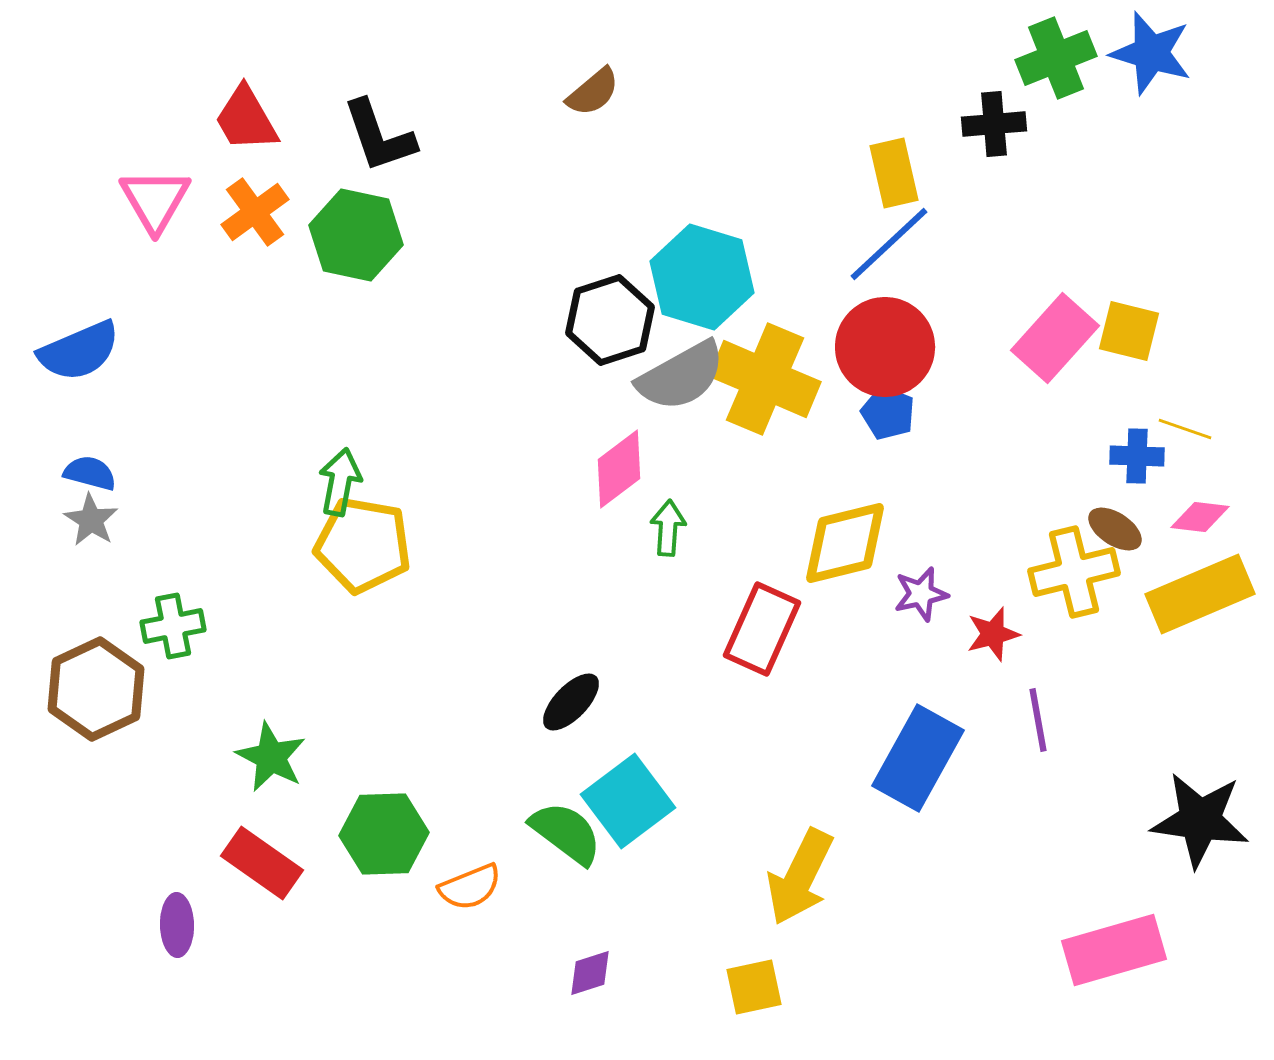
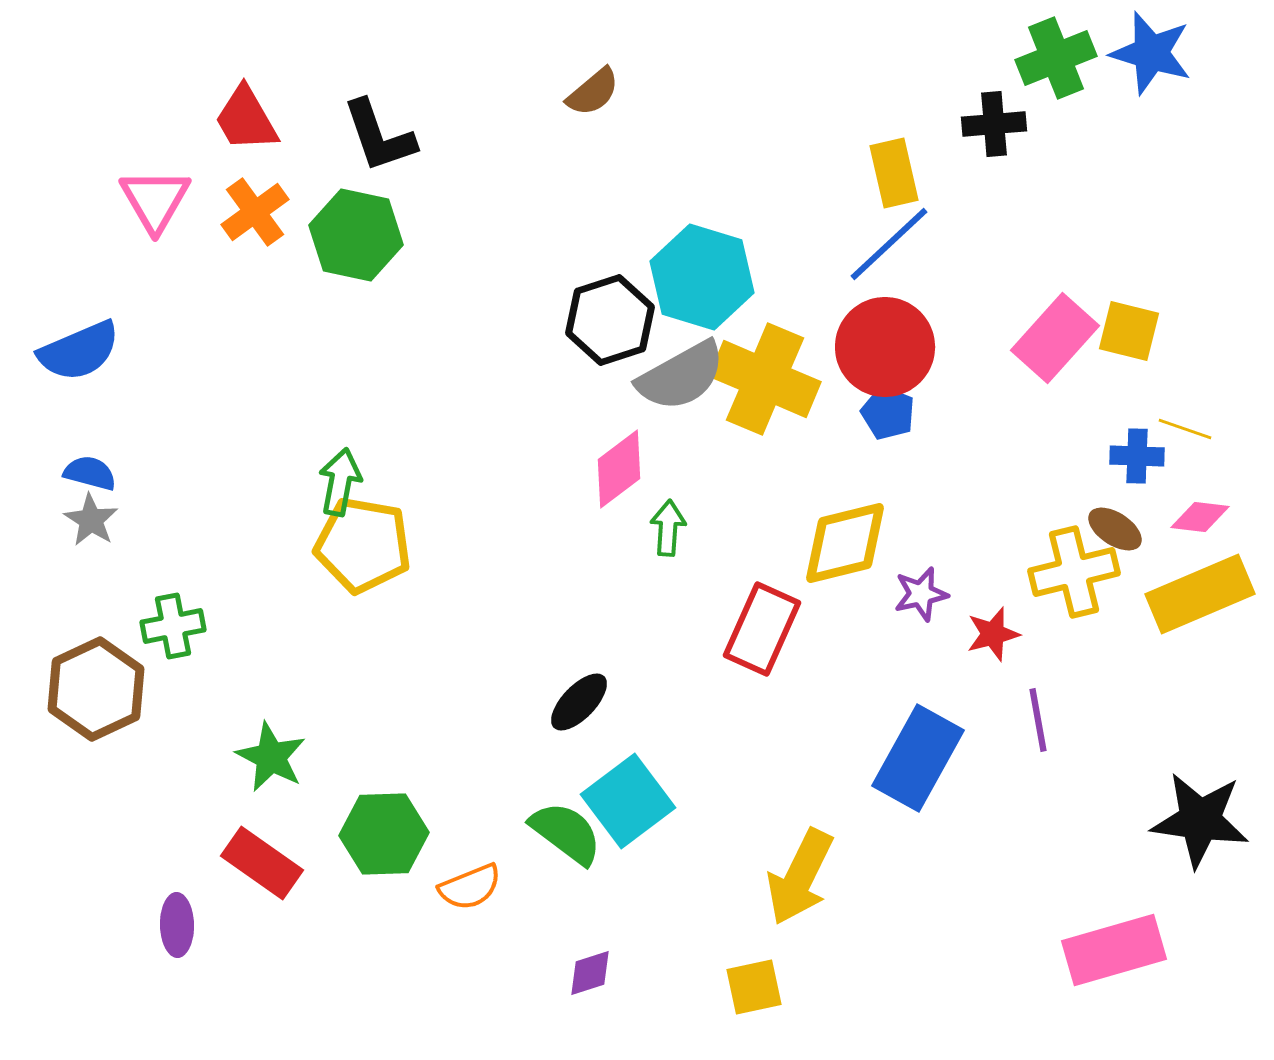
black ellipse at (571, 702): moved 8 px right
